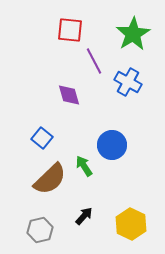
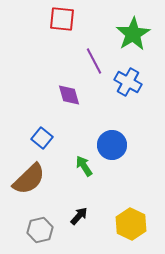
red square: moved 8 px left, 11 px up
brown semicircle: moved 21 px left
black arrow: moved 5 px left
